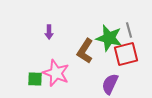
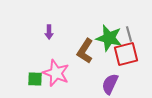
gray line: moved 4 px down
